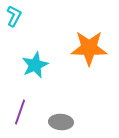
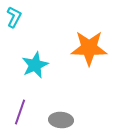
cyan L-shape: moved 1 px down
gray ellipse: moved 2 px up
